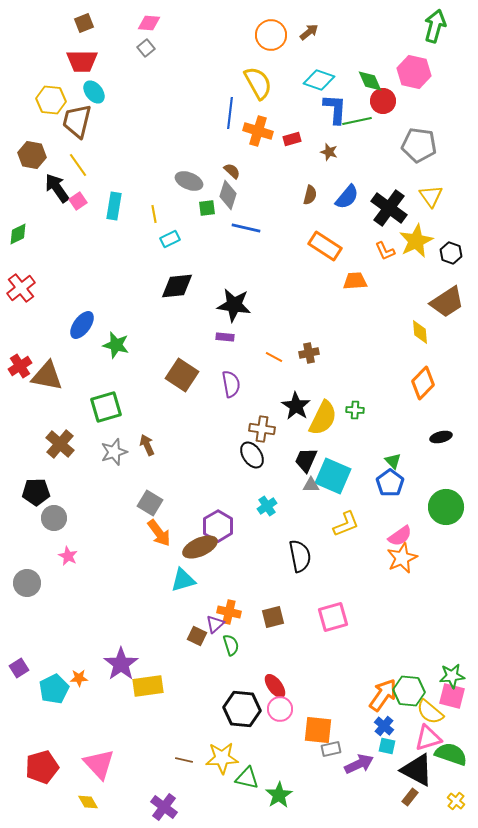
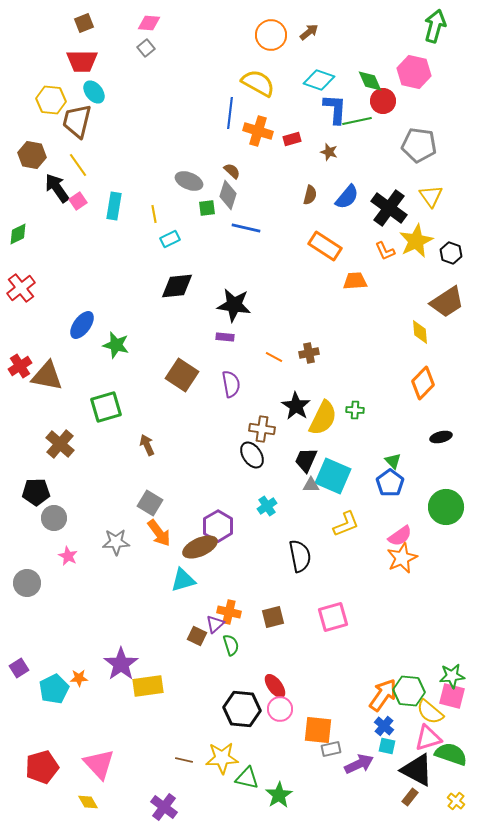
yellow semicircle at (258, 83): rotated 32 degrees counterclockwise
gray star at (114, 452): moved 2 px right, 90 px down; rotated 16 degrees clockwise
